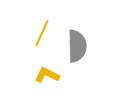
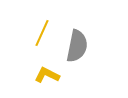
gray semicircle: rotated 12 degrees clockwise
